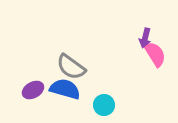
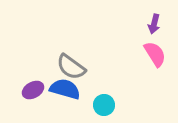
purple arrow: moved 9 px right, 14 px up
